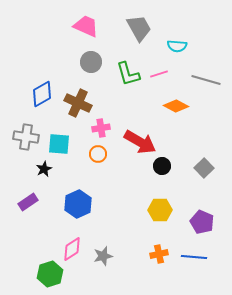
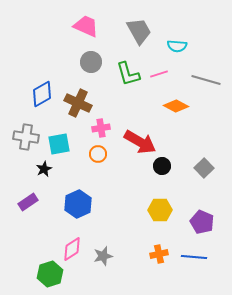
gray trapezoid: moved 3 px down
cyan square: rotated 15 degrees counterclockwise
